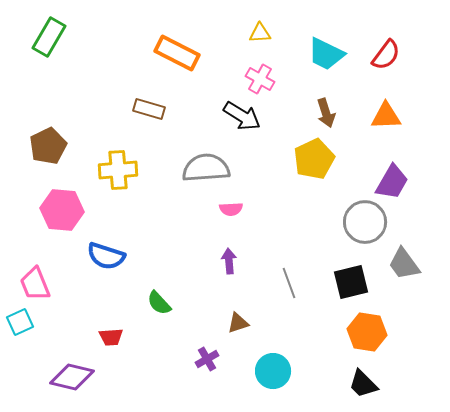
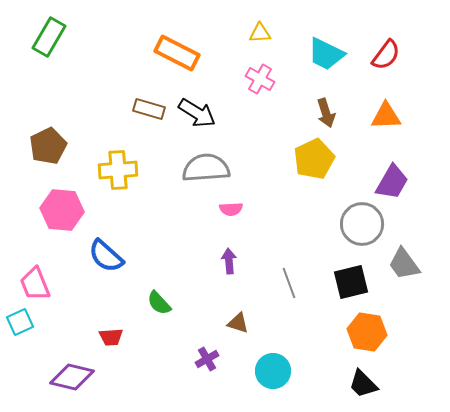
black arrow: moved 45 px left, 3 px up
gray circle: moved 3 px left, 2 px down
blue semicircle: rotated 24 degrees clockwise
brown triangle: rotated 35 degrees clockwise
